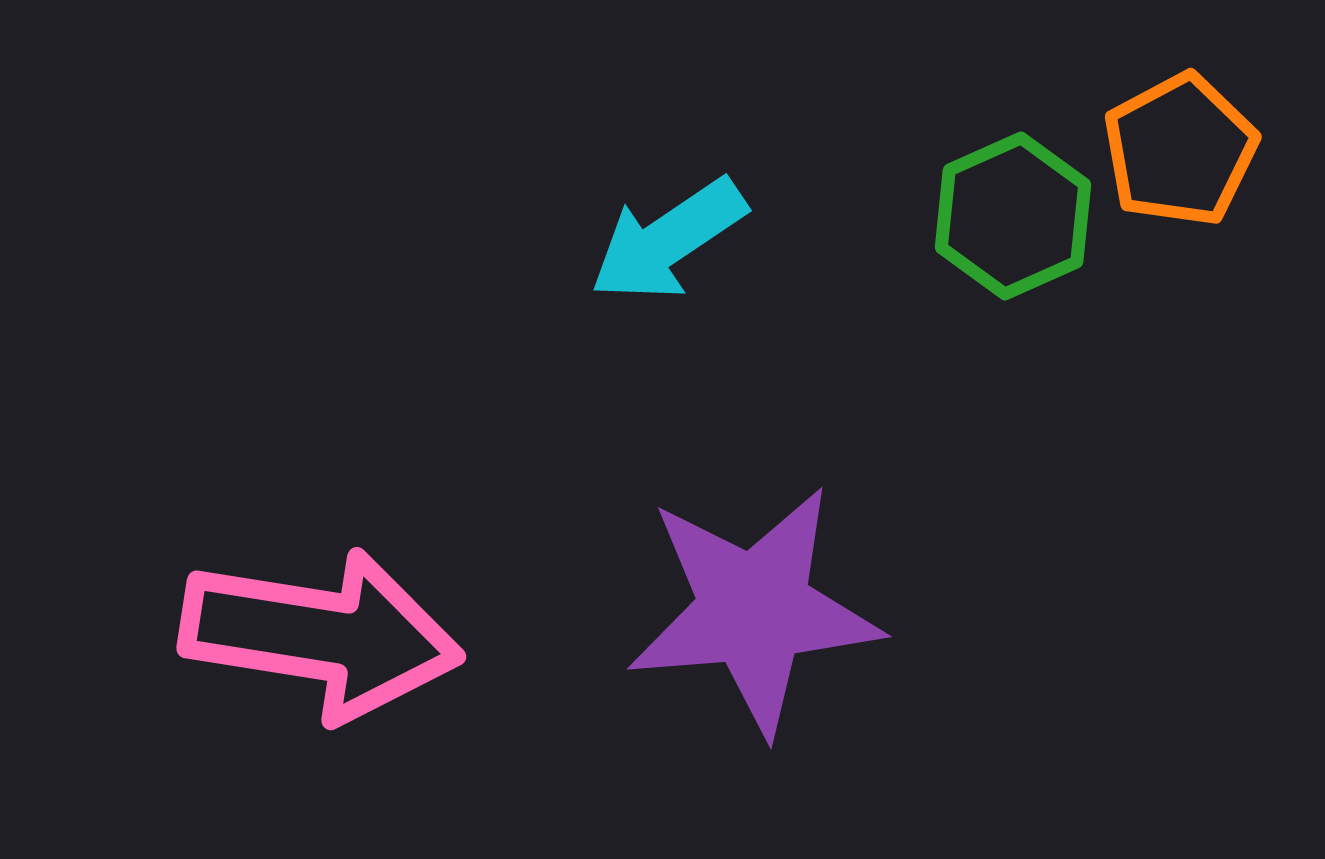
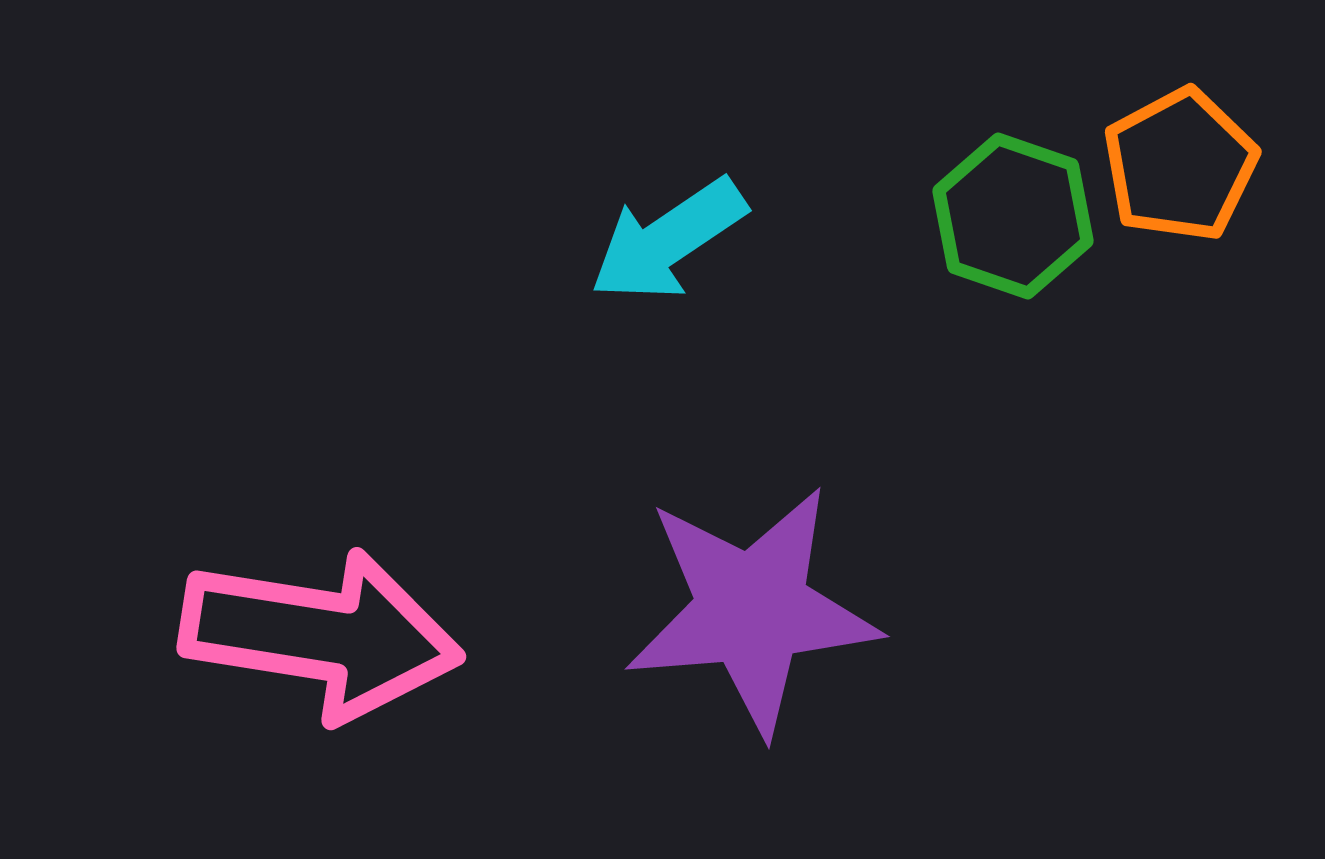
orange pentagon: moved 15 px down
green hexagon: rotated 17 degrees counterclockwise
purple star: moved 2 px left
